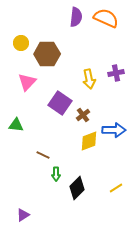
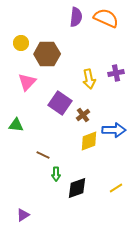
black diamond: rotated 25 degrees clockwise
